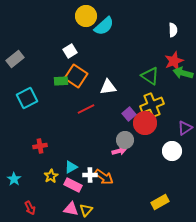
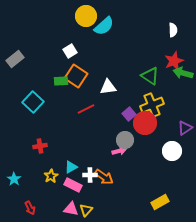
cyan square: moved 6 px right, 4 px down; rotated 20 degrees counterclockwise
